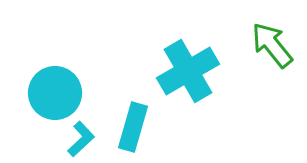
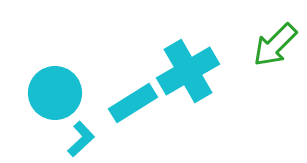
green arrow: moved 3 px right; rotated 96 degrees counterclockwise
cyan rectangle: moved 24 px up; rotated 42 degrees clockwise
